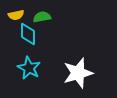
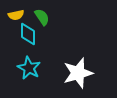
green semicircle: rotated 66 degrees clockwise
